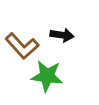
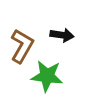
brown L-shape: rotated 108 degrees counterclockwise
